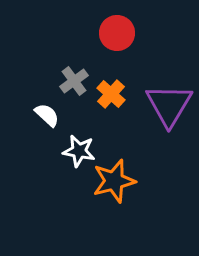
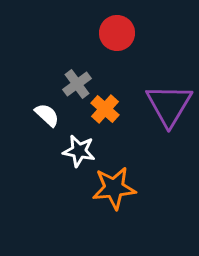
gray cross: moved 3 px right, 3 px down
orange cross: moved 6 px left, 15 px down
orange star: moved 7 px down; rotated 9 degrees clockwise
